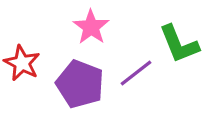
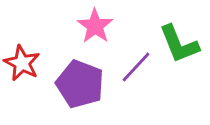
pink star: moved 4 px right, 1 px up
purple line: moved 6 px up; rotated 9 degrees counterclockwise
